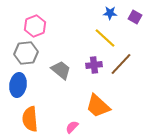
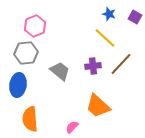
blue star: moved 1 px left, 1 px down; rotated 16 degrees clockwise
purple cross: moved 1 px left, 1 px down
gray trapezoid: moved 1 px left, 1 px down
